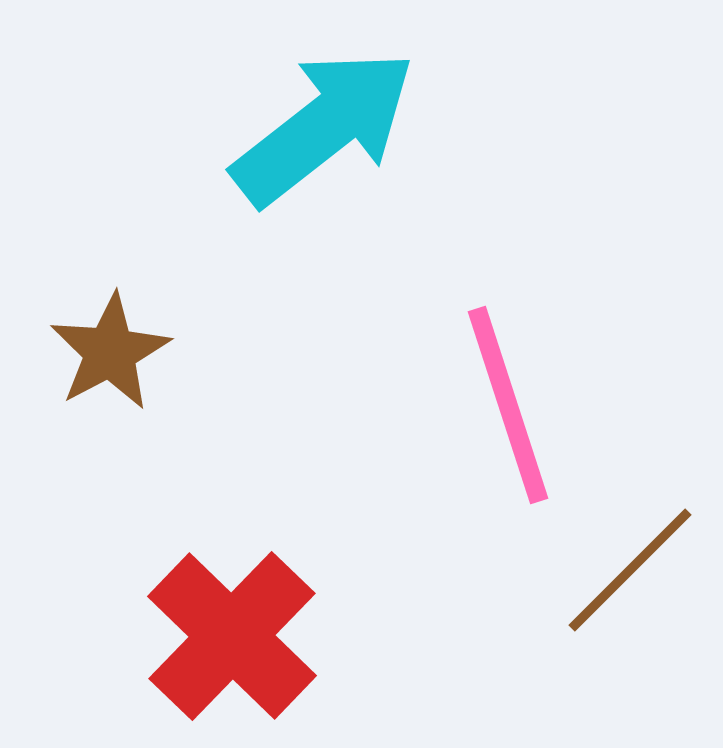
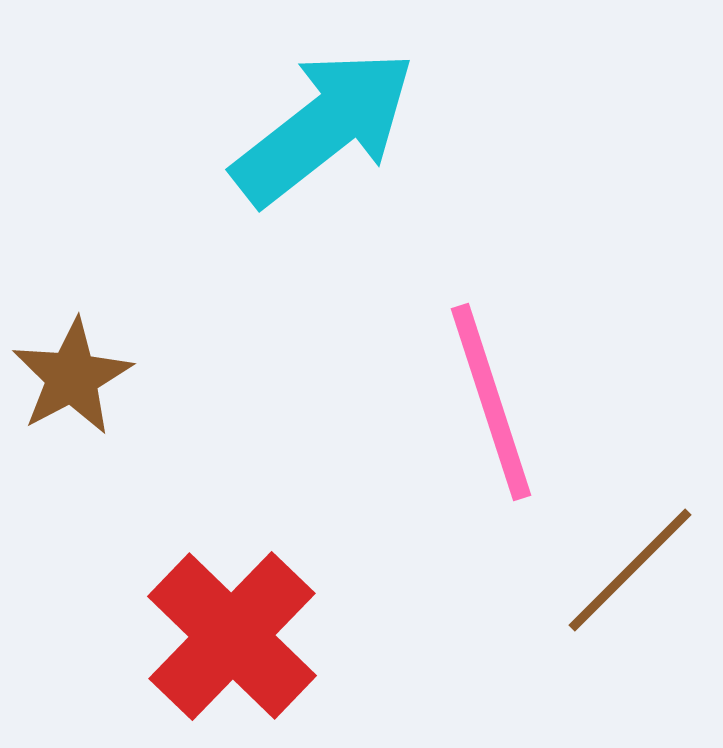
brown star: moved 38 px left, 25 px down
pink line: moved 17 px left, 3 px up
